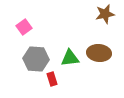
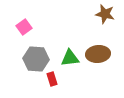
brown star: rotated 24 degrees clockwise
brown ellipse: moved 1 px left, 1 px down; rotated 10 degrees counterclockwise
